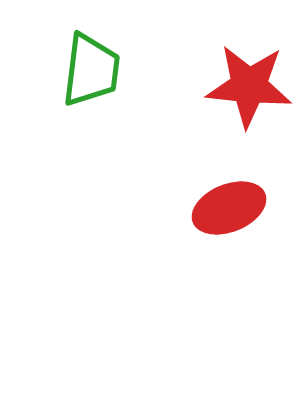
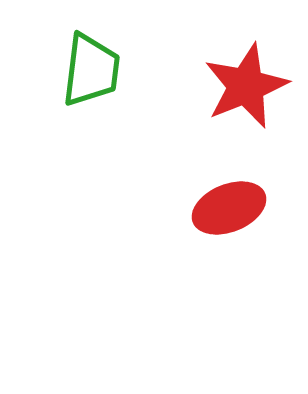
red star: moved 3 px left; rotated 28 degrees counterclockwise
